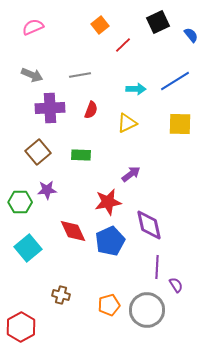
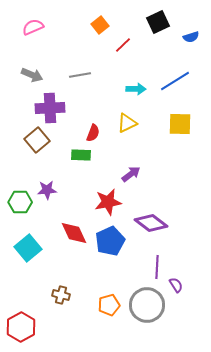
blue semicircle: moved 2 px down; rotated 112 degrees clockwise
red semicircle: moved 2 px right, 23 px down
brown square: moved 1 px left, 12 px up
purple diamond: moved 2 px right, 2 px up; rotated 40 degrees counterclockwise
red diamond: moved 1 px right, 2 px down
gray circle: moved 5 px up
